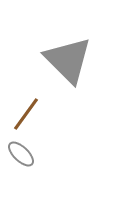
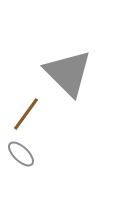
gray triangle: moved 13 px down
